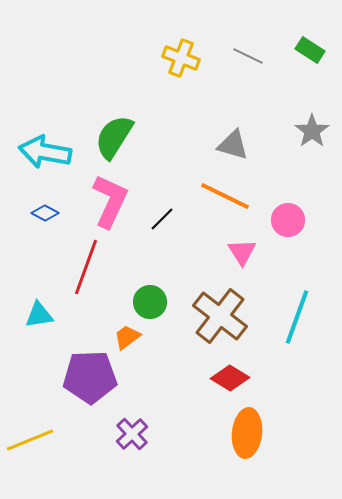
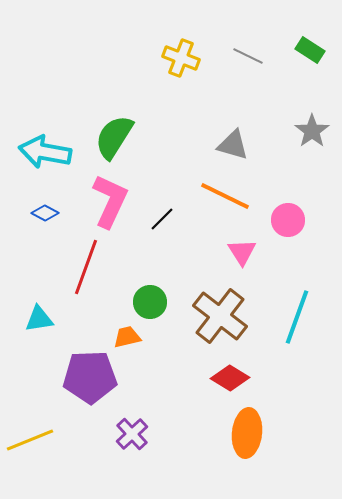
cyan triangle: moved 4 px down
orange trapezoid: rotated 24 degrees clockwise
